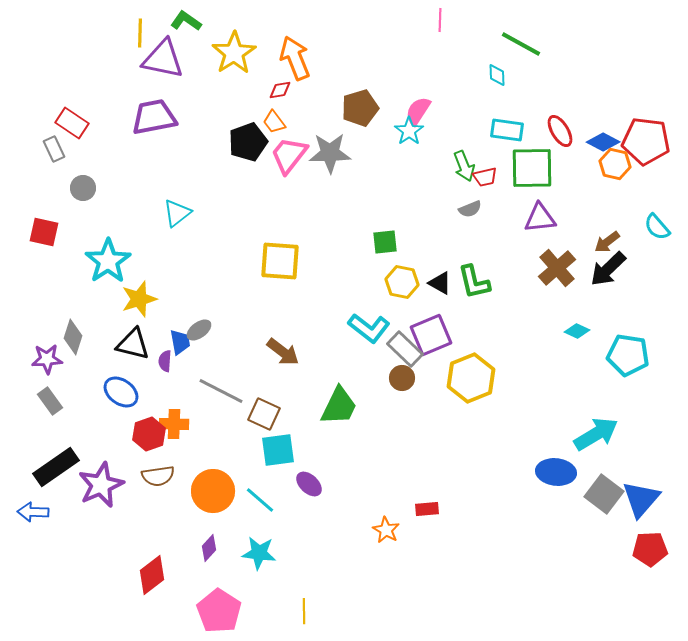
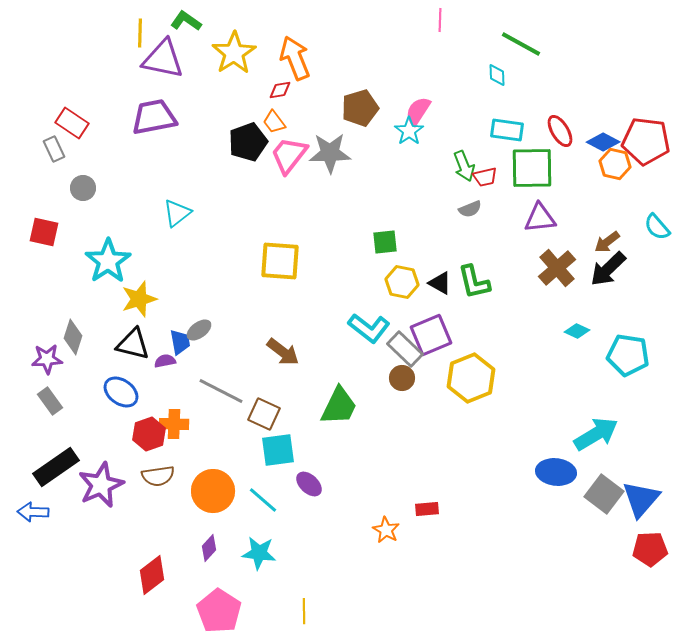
purple semicircle at (165, 361): rotated 75 degrees clockwise
cyan line at (260, 500): moved 3 px right
